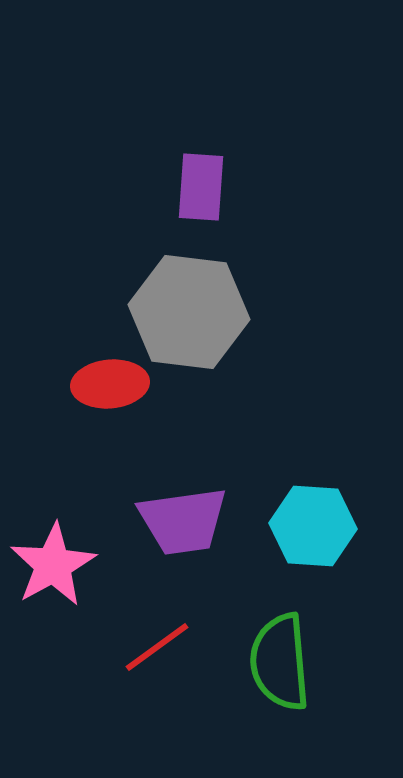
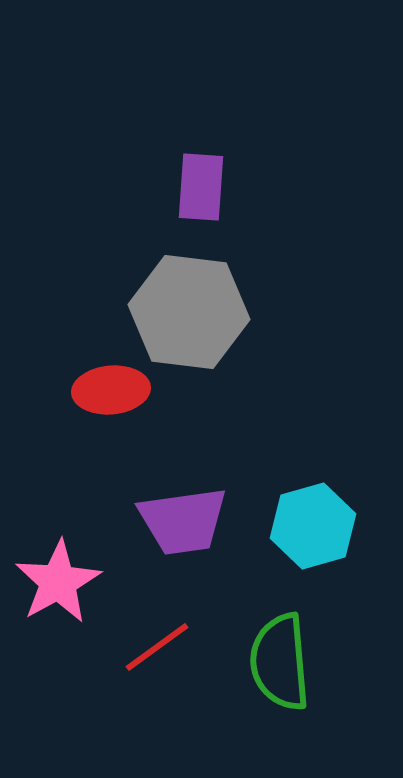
red ellipse: moved 1 px right, 6 px down
cyan hexagon: rotated 20 degrees counterclockwise
pink star: moved 5 px right, 17 px down
